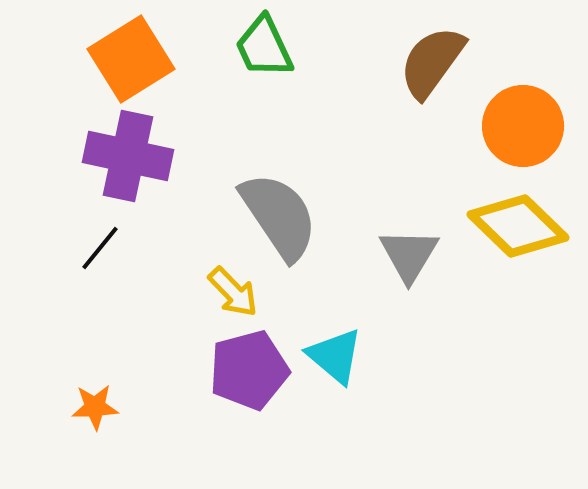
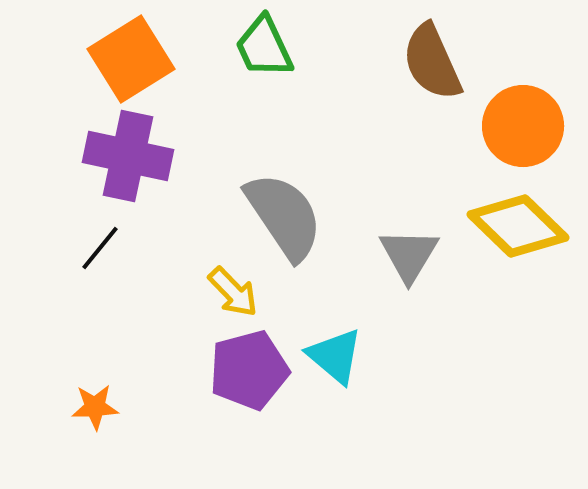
brown semicircle: rotated 60 degrees counterclockwise
gray semicircle: moved 5 px right
